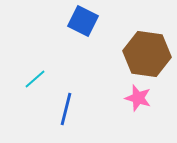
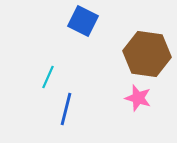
cyan line: moved 13 px right, 2 px up; rotated 25 degrees counterclockwise
